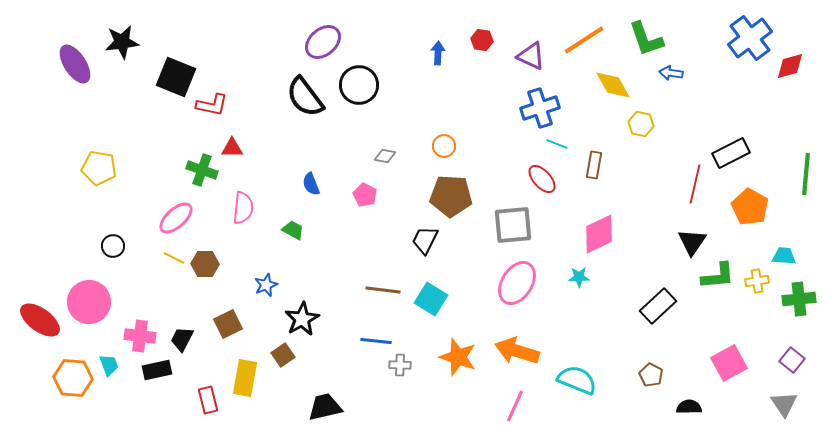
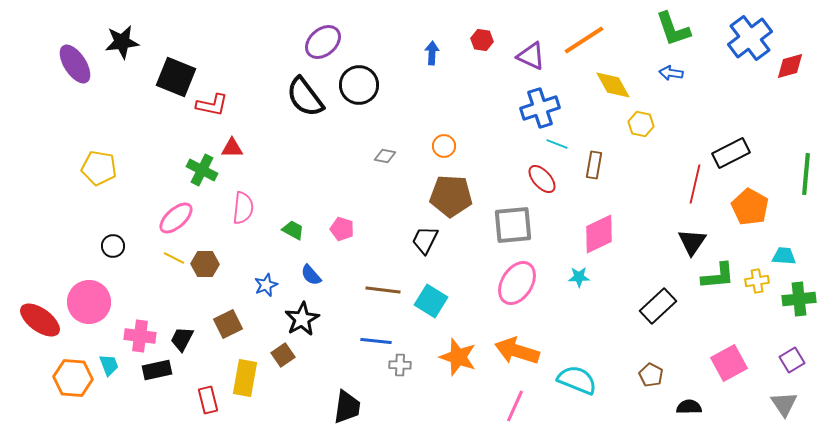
green L-shape at (646, 39): moved 27 px right, 10 px up
blue arrow at (438, 53): moved 6 px left
green cross at (202, 170): rotated 8 degrees clockwise
blue semicircle at (311, 184): moved 91 px down; rotated 20 degrees counterclockwise
pink pentagon at (365, 195): moved 23 px left, 34 px down; rotated 10 degrees counterclockwise
cyan square at (431, 299): moved 2 px down
purple square at (792, 360): rotated 20 degrees clockwise
black trapezoid at (325, 407): moved 22 px right; rotated 111 degrees clockwise
